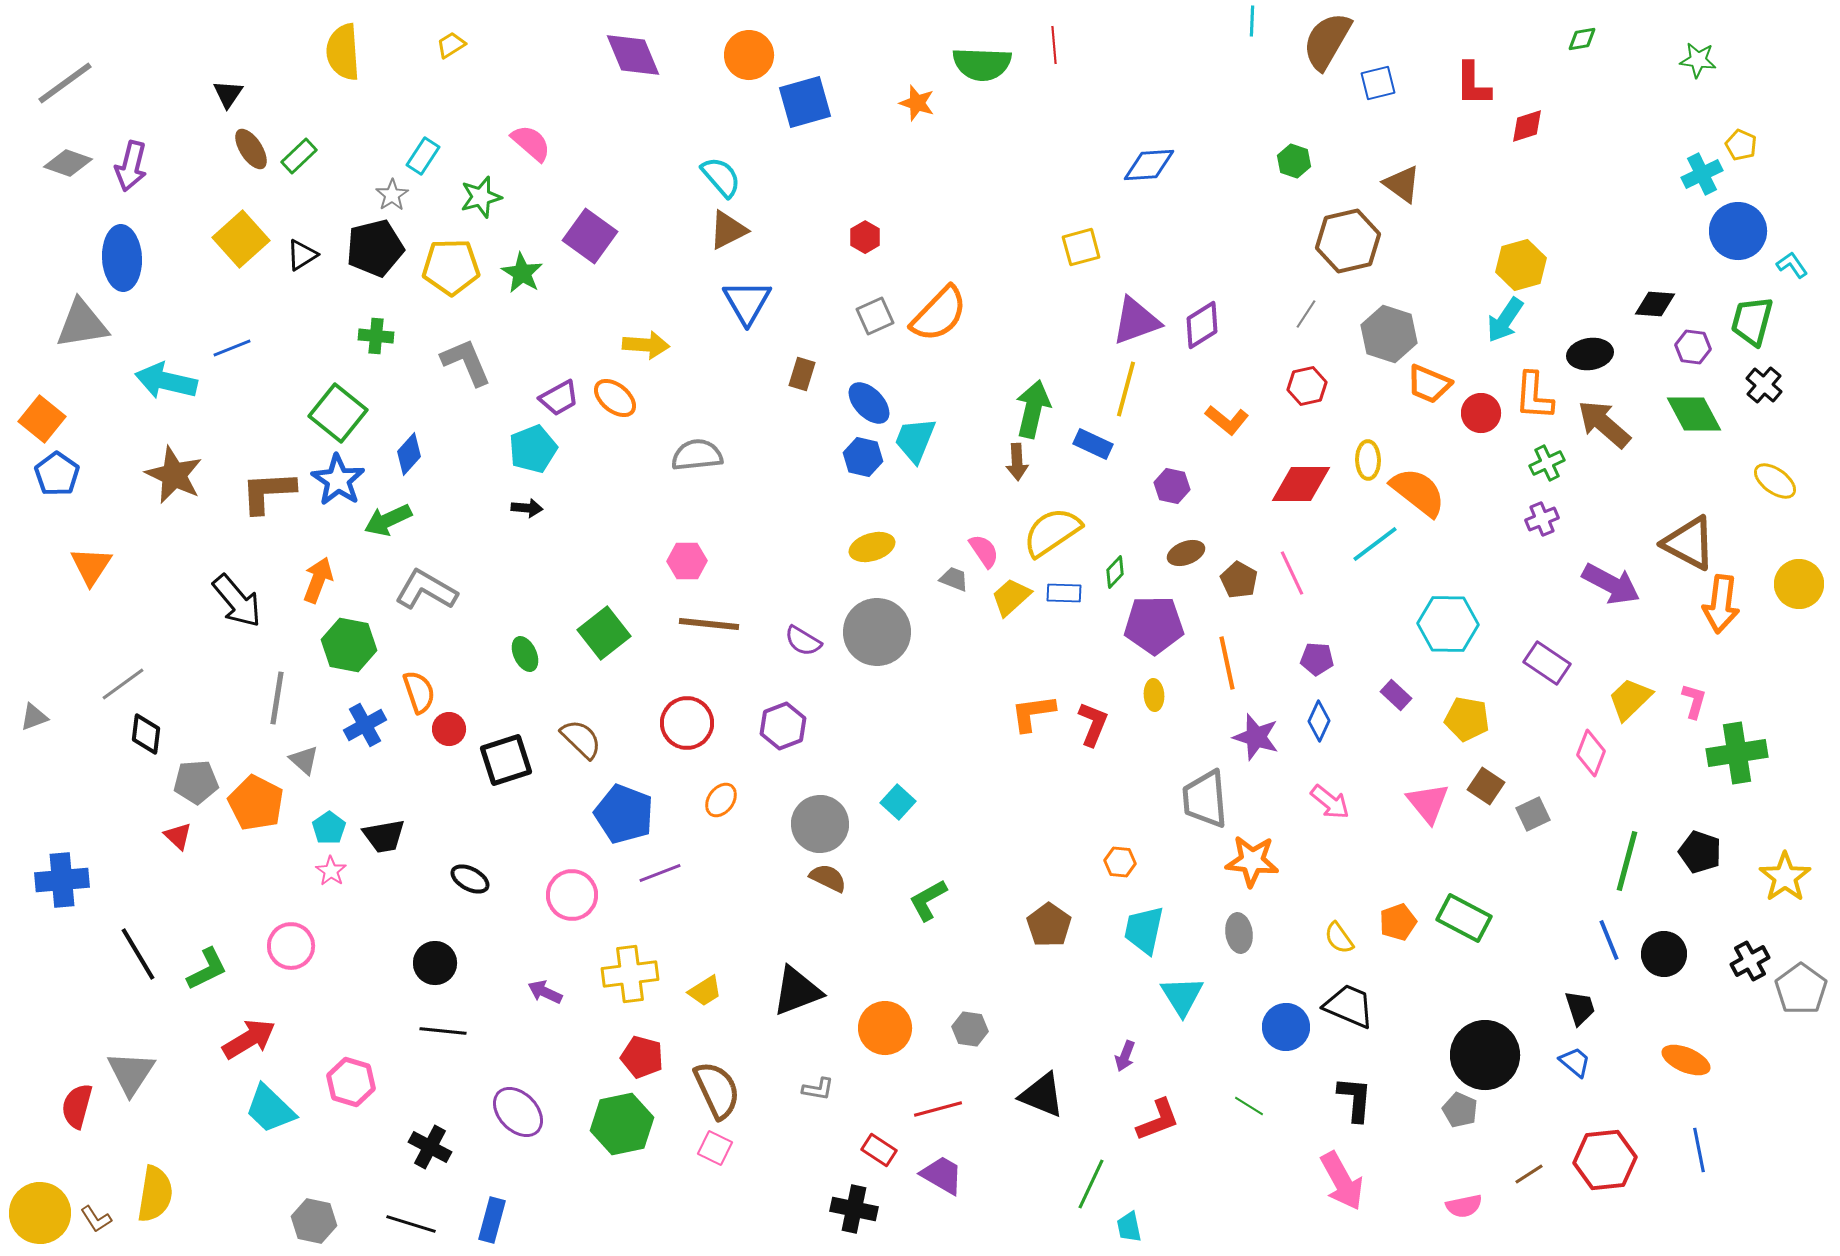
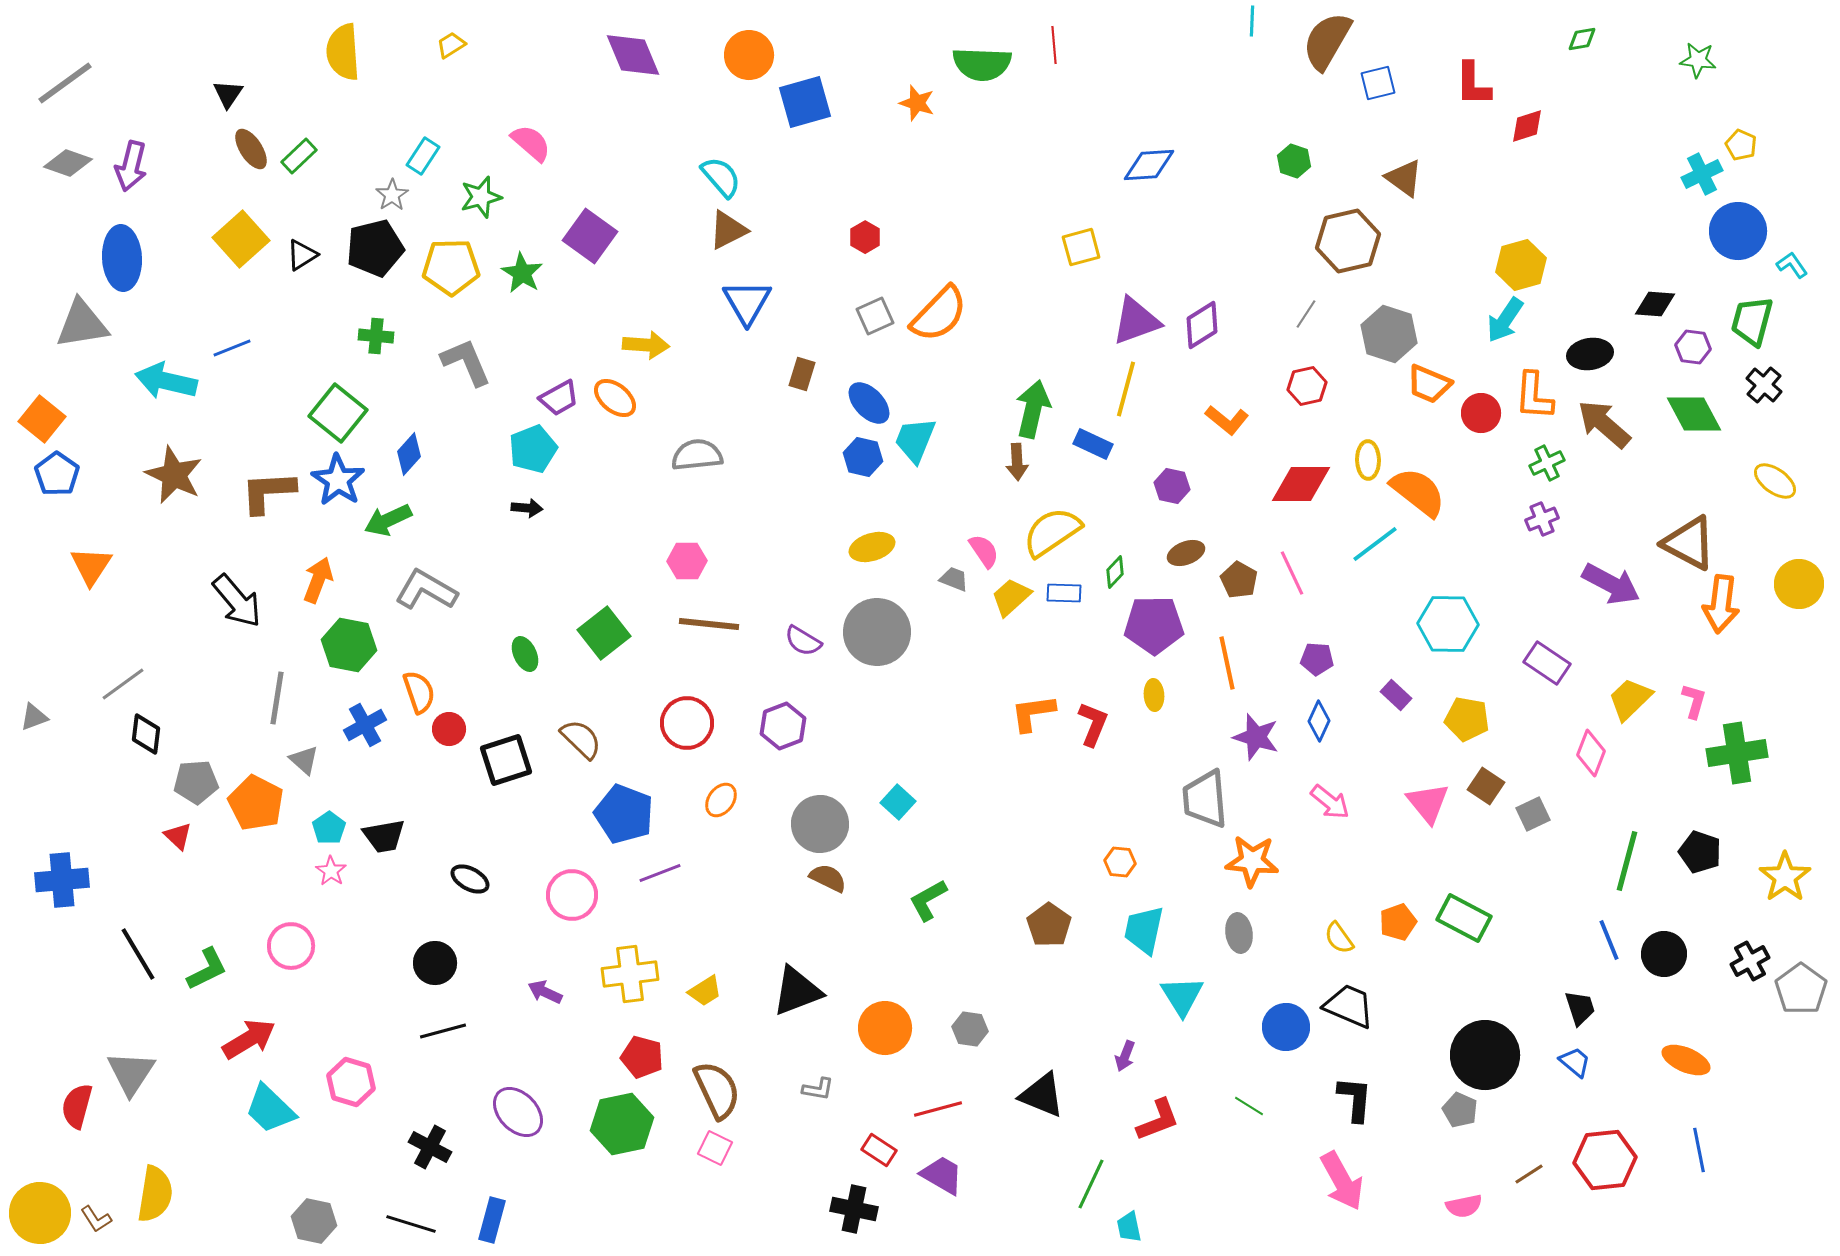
brown triangle at (1402, 184): moved 2 px right, 6 px up
black line at (443, 1031): rotated 21 degrees counterclockwise
